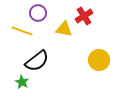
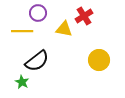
yellow line: rotated 20 degrees counterclockwise
